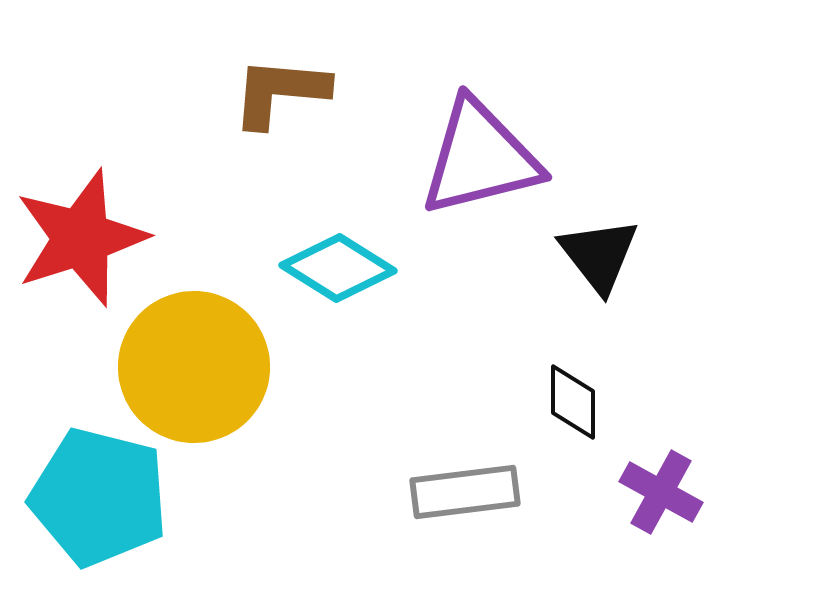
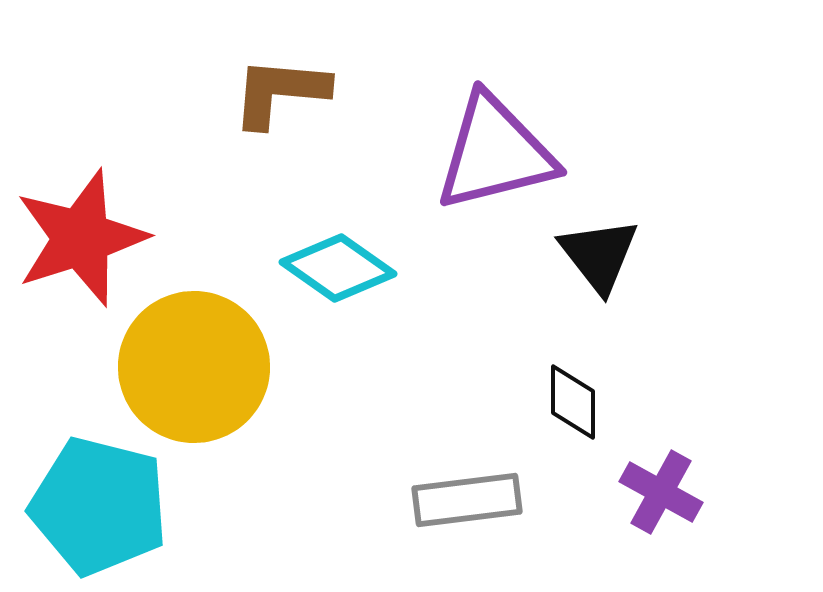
purple triangle: moved 15 px right, 5 px up
cyan diamond: rotated 3 degrees clockwise
gray rectangle: moved 2 px right, 8 px down
cyan pentagon: moved 9 px down
